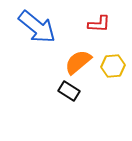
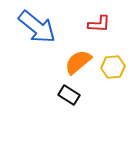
yellow hexagon: moved 1 px down
black rectangle: moved 4 px down
